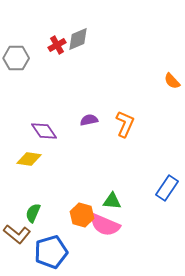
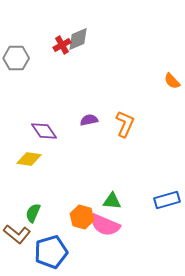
red cross: moved 5 px right
blue rectangle: moved 12 px down; rotated 40 degrees clockwise
orange hexagon: moved 2 px down
